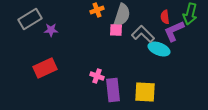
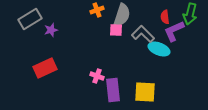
purple star: rotated 16 degrees counterclockwise
